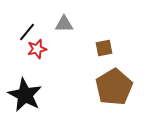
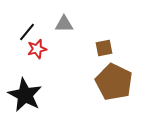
brown pentagon: moved 5 px up; rotated 15 degrees counterclockwise
